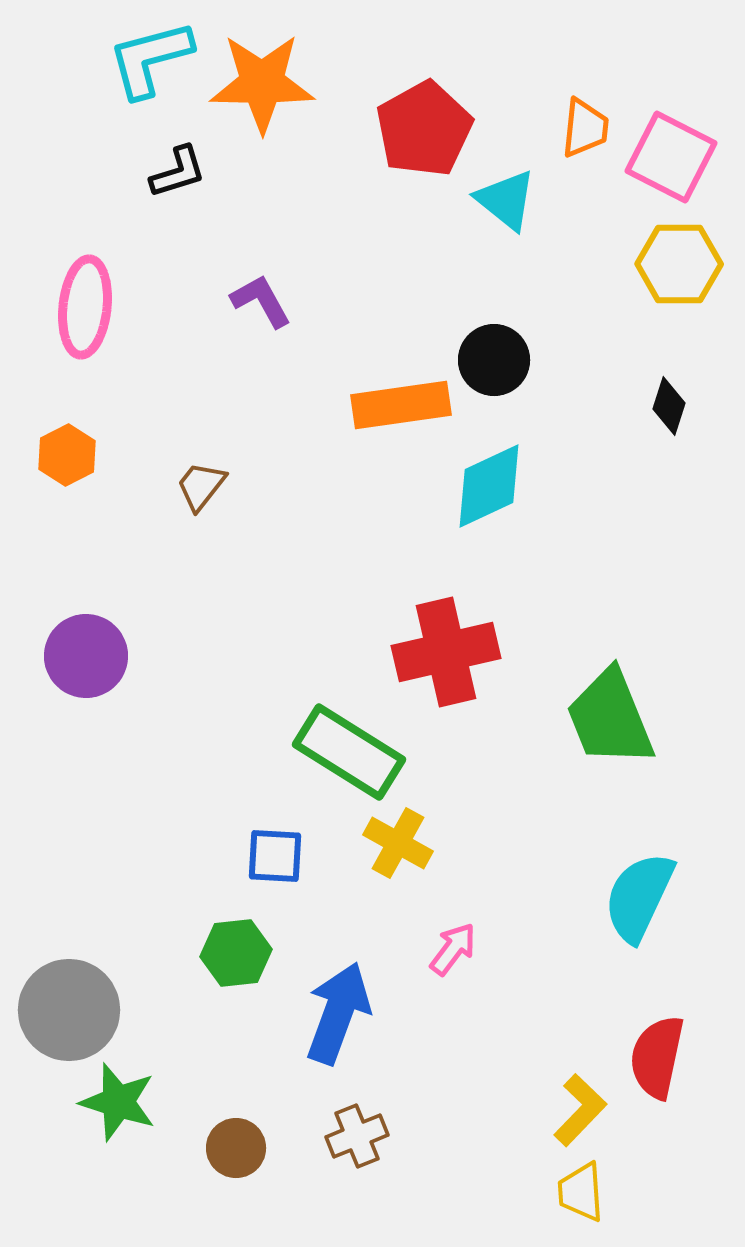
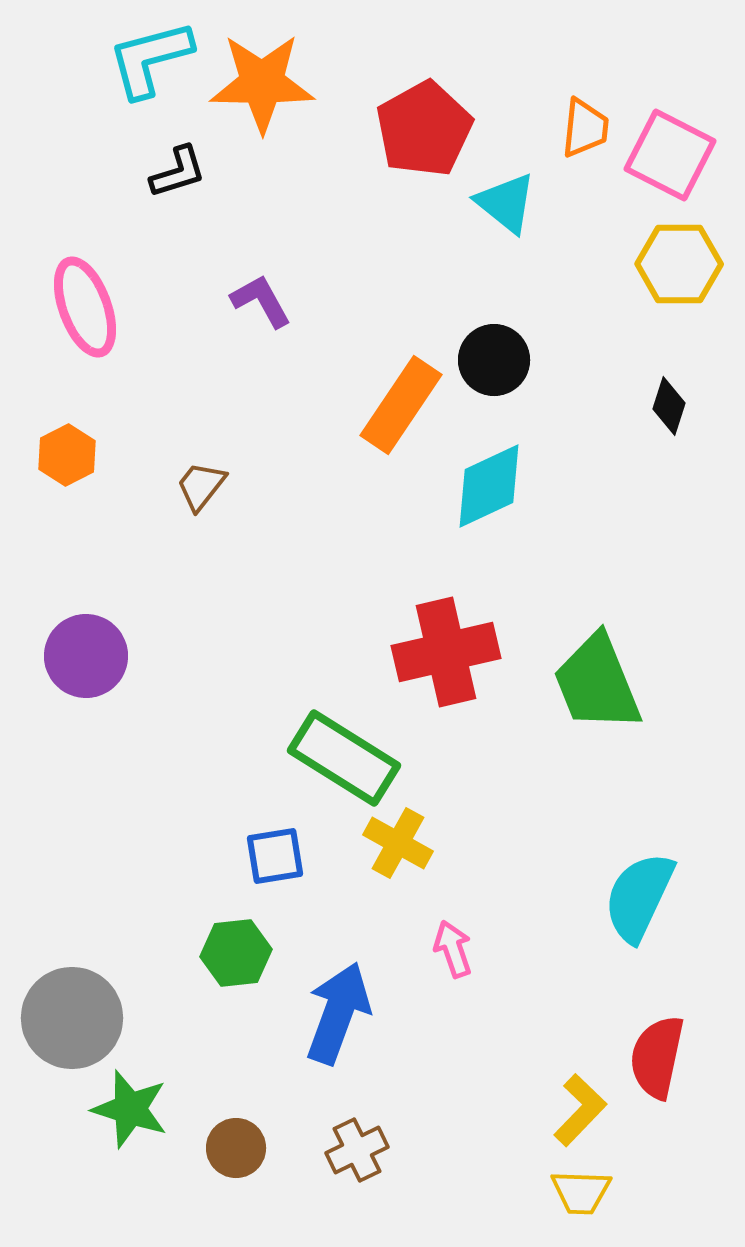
pink square: moved 1 px left, 2 px up
cyan triangle: moved 3 px down
pink ellipse: rotated 26 degrees counterclockwise
orange rectangle: rotated 48 degrees counterclockwise
green trapezoid: moved 13 px left, 35 px up
green rectangle: moved 5 px left, 6 px down
blue square: rotated 12 degrees counterclockwise
pink arrow: rotated 56 degrees counterclockwise
gray circle: moved 3 px right, 8 px down
green star: moved 12 px right, 7 px down
brown cross: moved 14 px down; rotated 4 degrees counterclockwise
yellow trapezoid: rotated 84 degrees counterclockwise
